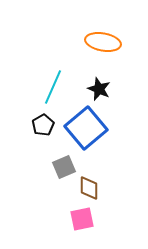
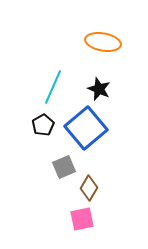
brown diamond: rotated 30 degrees clockwise
